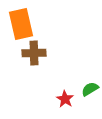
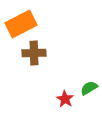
orange rectangle: rotated 76 degrees clockwise
green semicircle: moved 1 px left, 1 px up
